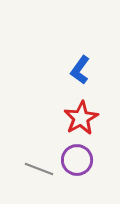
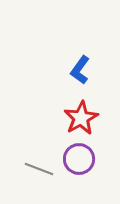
purple circle: moved 2 px right, 1 px up
